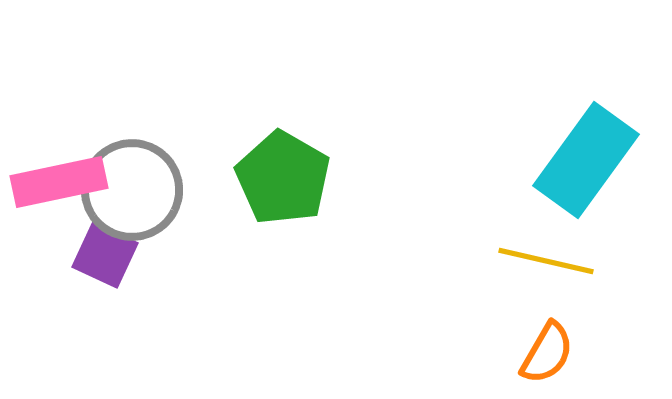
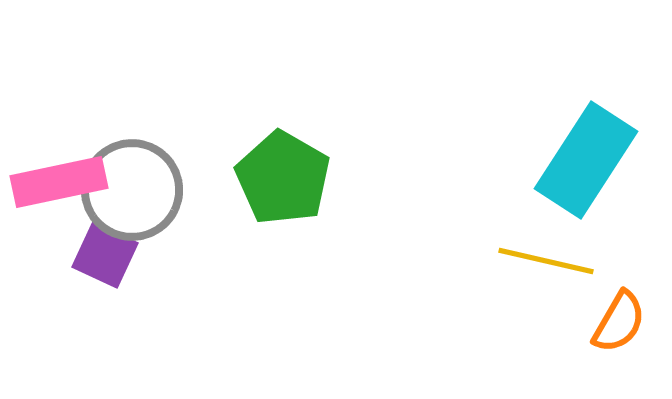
cyan rectangle: rotated 3 degrees counterclockwise
orange semicircle: moved 72 px right, 31 px up
